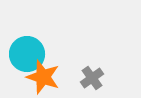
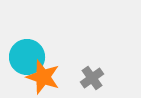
cyan circle: moved 3 px down
